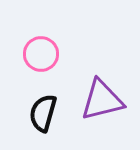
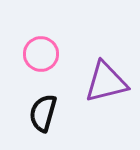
purple triangle: moved 4 px right, 18 px up
